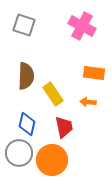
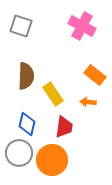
gray square: moved 3 px left, 1 px down
orange rectangle: moved 1 px right, 2 px down; rotated 30 degrees clockwise
red trapezoid: rotated 20 degrees clockwise
